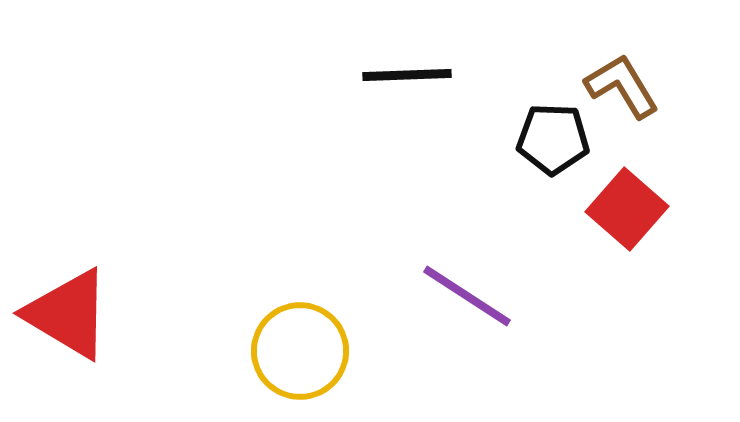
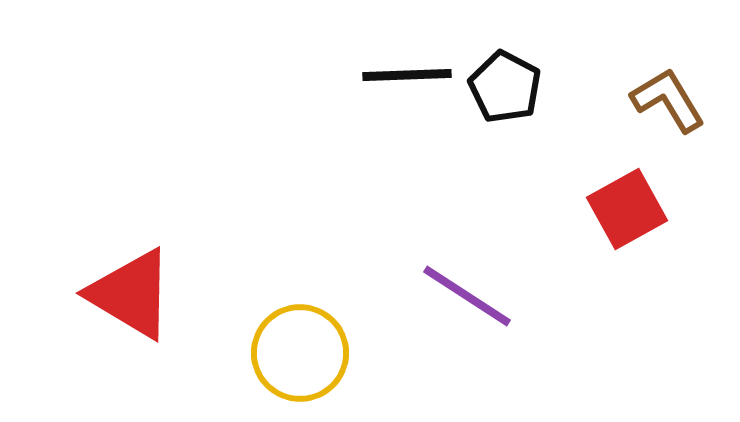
brown L-shape: moved 46 px right, 14 px down
black pentagon: moved 48 px left, 52 px up; rotated 26 degrees clockwise
red square: rotated 20 degrees clockwise
red triangle: moved 63 px right, 20 px up
yellow circle: moved 2 px down
